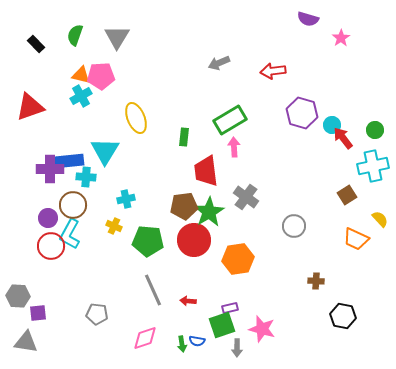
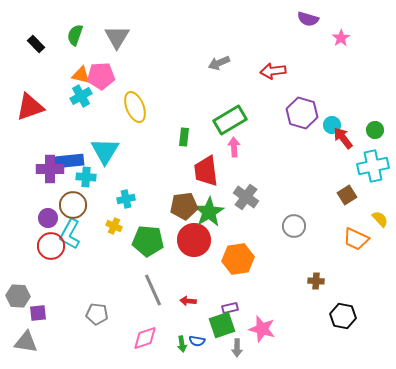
yellow ellipse at (136, 118): moved 1 px left, 11 px up
